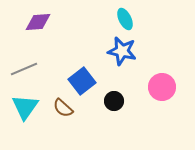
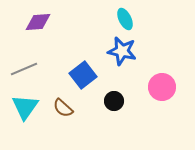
blue square: moved 1 px right, 6 px up
